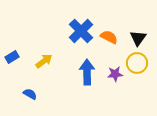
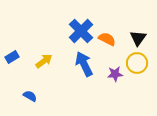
orange semicircle: moved 2 px left, 2 px down
blue arrow: moved 3 px left, 8 px up; rotated 25 degrees counterclockwise
blue semicircle: moved 2 px down
